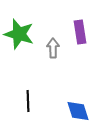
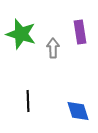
green star: moved 2 px right
